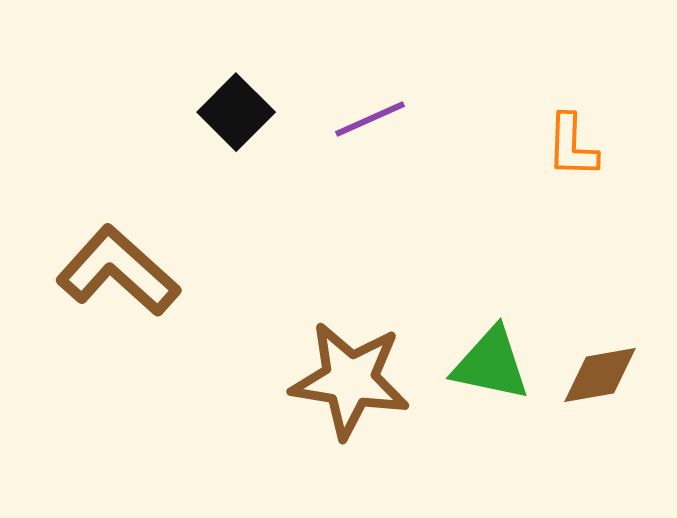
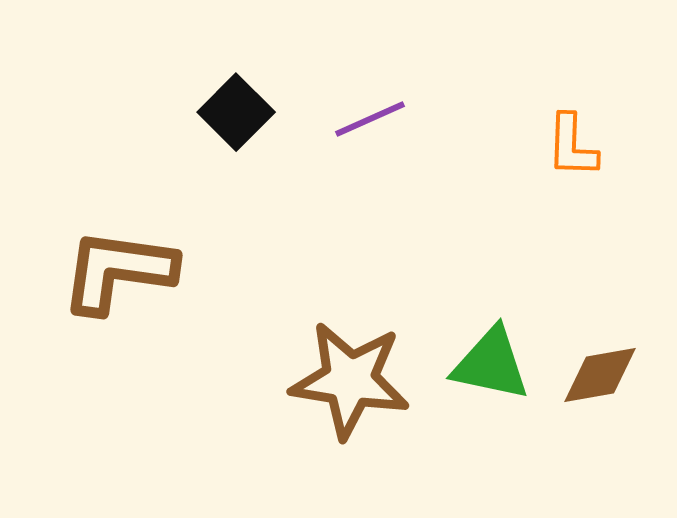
brown L-shape: rotated 34 degrees counterclockwise
